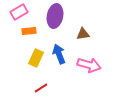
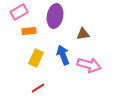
blue arrow: moved 4 px right, 1 px down
red line: moved 3 px left
